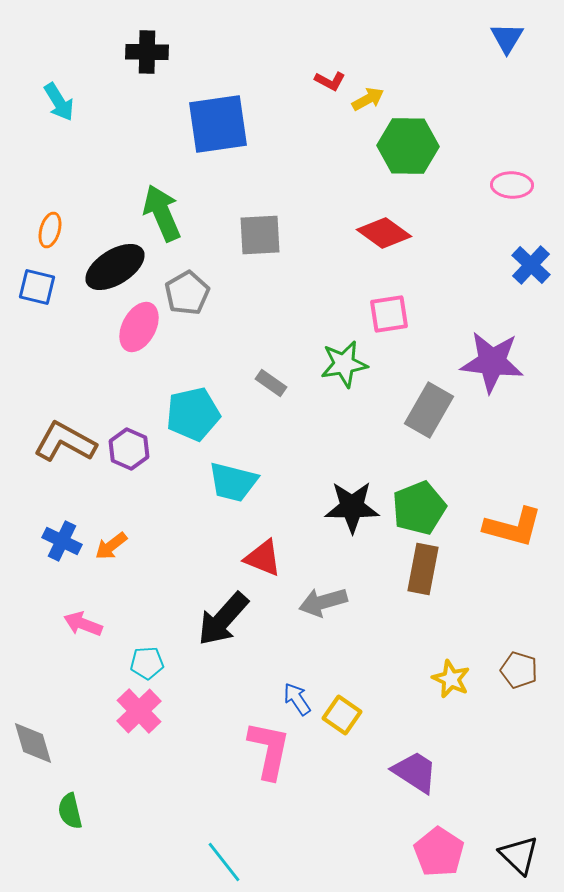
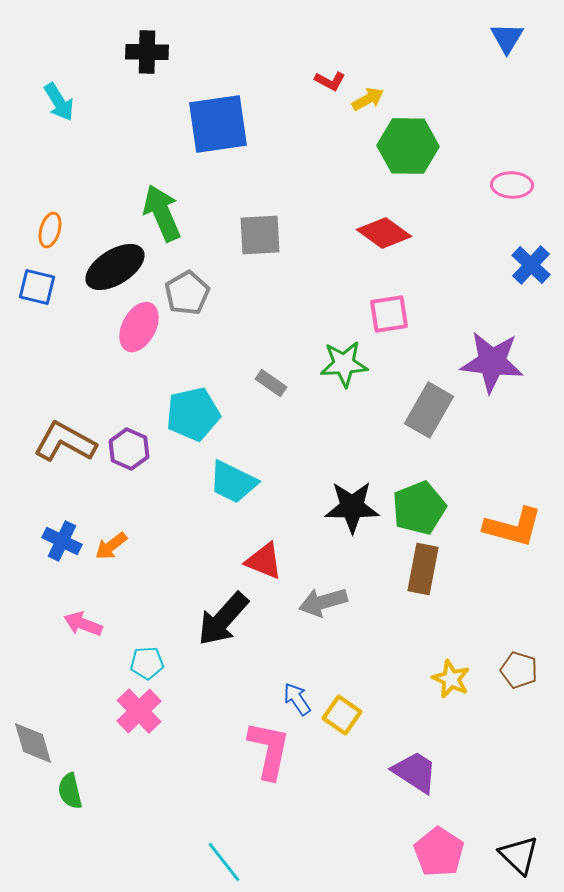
green star at (344, 364): rotated 6 degrees clockwise
cyan trapezoid at (233, 482): rotated 12 degrees clockwise
red triangle at (263, 558): moved 1 px right, 3 px down
green semicircle at (70, 811): moved 20 px up
